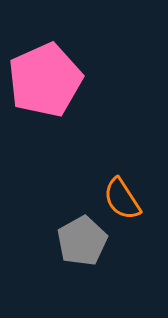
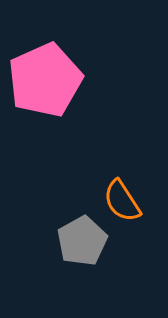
orange semicircle: moved 2 px down
